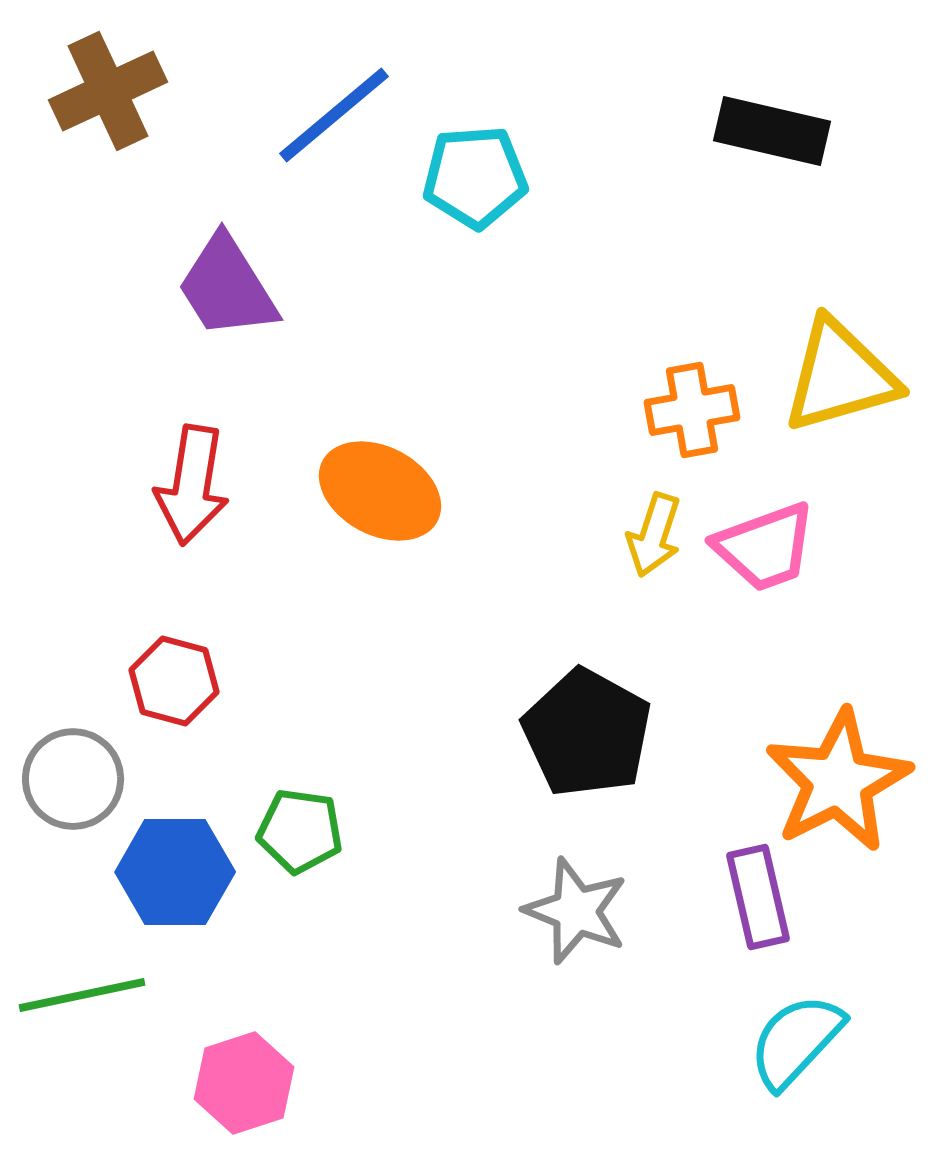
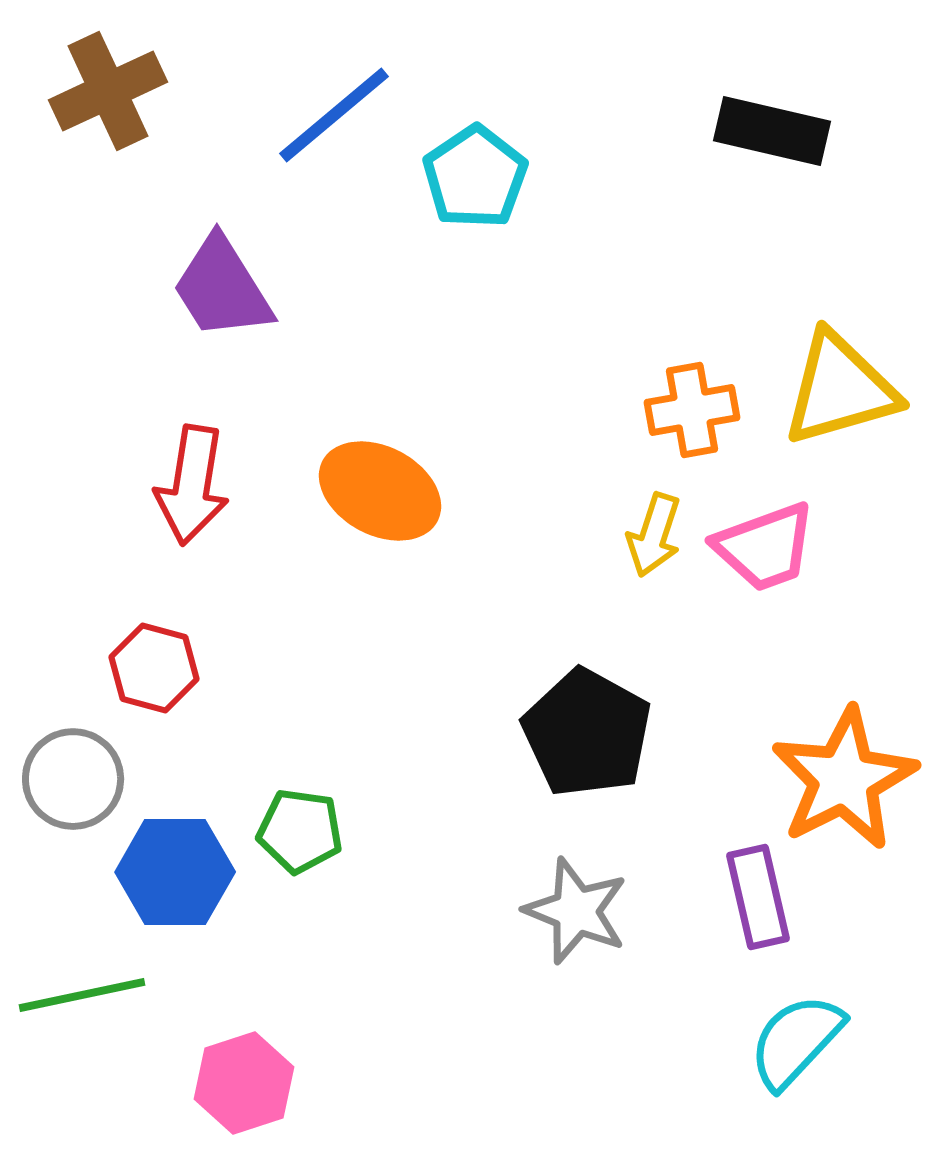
cyan pentagon: rotated 30 degrees counterclockwise
purple trapezoid: moved 5 px left, 1 px down
yellow triangle: moved 13 px down
red hexagon: moved 20 px left, 13 px up
orange star: moved 6 px right, 2 px up
